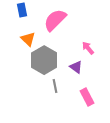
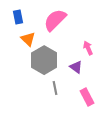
blue rectangle: moved 4 px left, 7 px down
pink arrow: rotated 16 degrees clockwise
gray line: moved 2 px down
